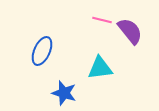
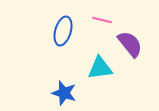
purple semicircle: moved 13 px down
blue ellipse: moved 21 px right, 20 px up; rotated 8 degrees counterclockwise
